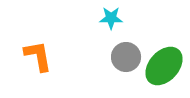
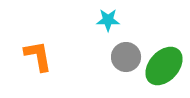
cyan star: moved 3 px left, 2 px down
